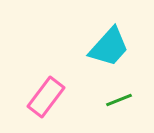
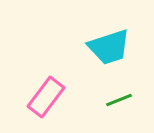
cyan trapezoid: rotated 30 degrees clockwise
